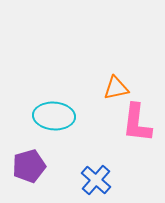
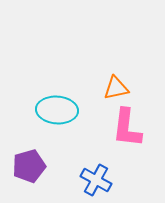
cyan ellipse: moved 3 px right, 6 px up
pink L-shape: moved 10 px left, 5 px down
blue cross: rotated 12 degrees counterclockwise
